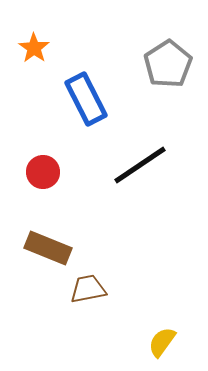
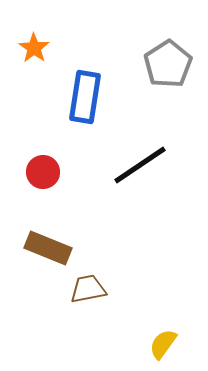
blue rectangle: moved 1 px left, 2 px up; rotated 36 degrees clockwise
yellow semicircle: moved 1 px right, 2 px down
